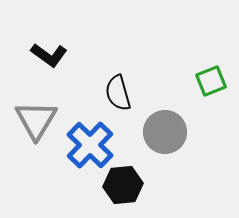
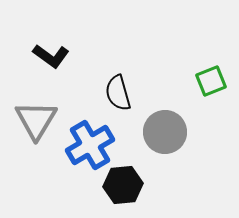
black L-shape: moved 2 px right, 1 px down
blue cross: rotated 15 degrees clockwise
